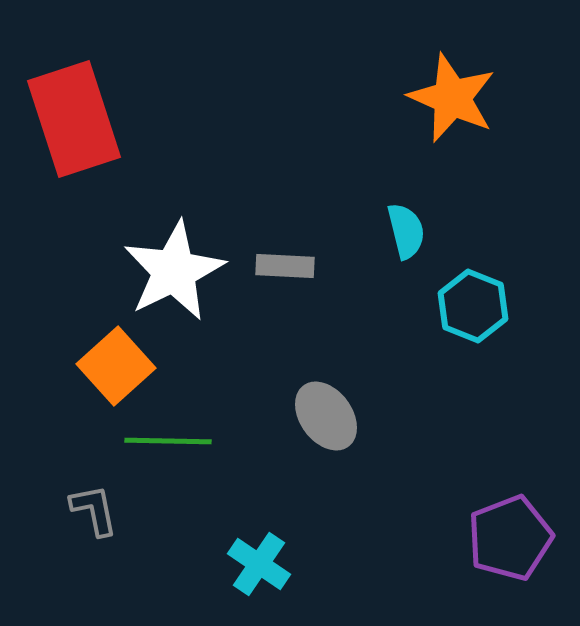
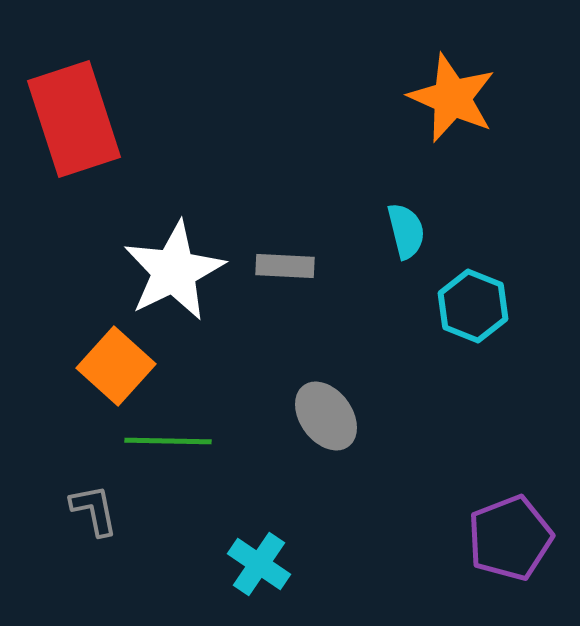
orange square: rotated 6 degrees counterclockwise
